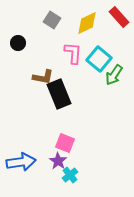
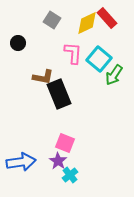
red rectangle: moved 12 px left, 1 px down
